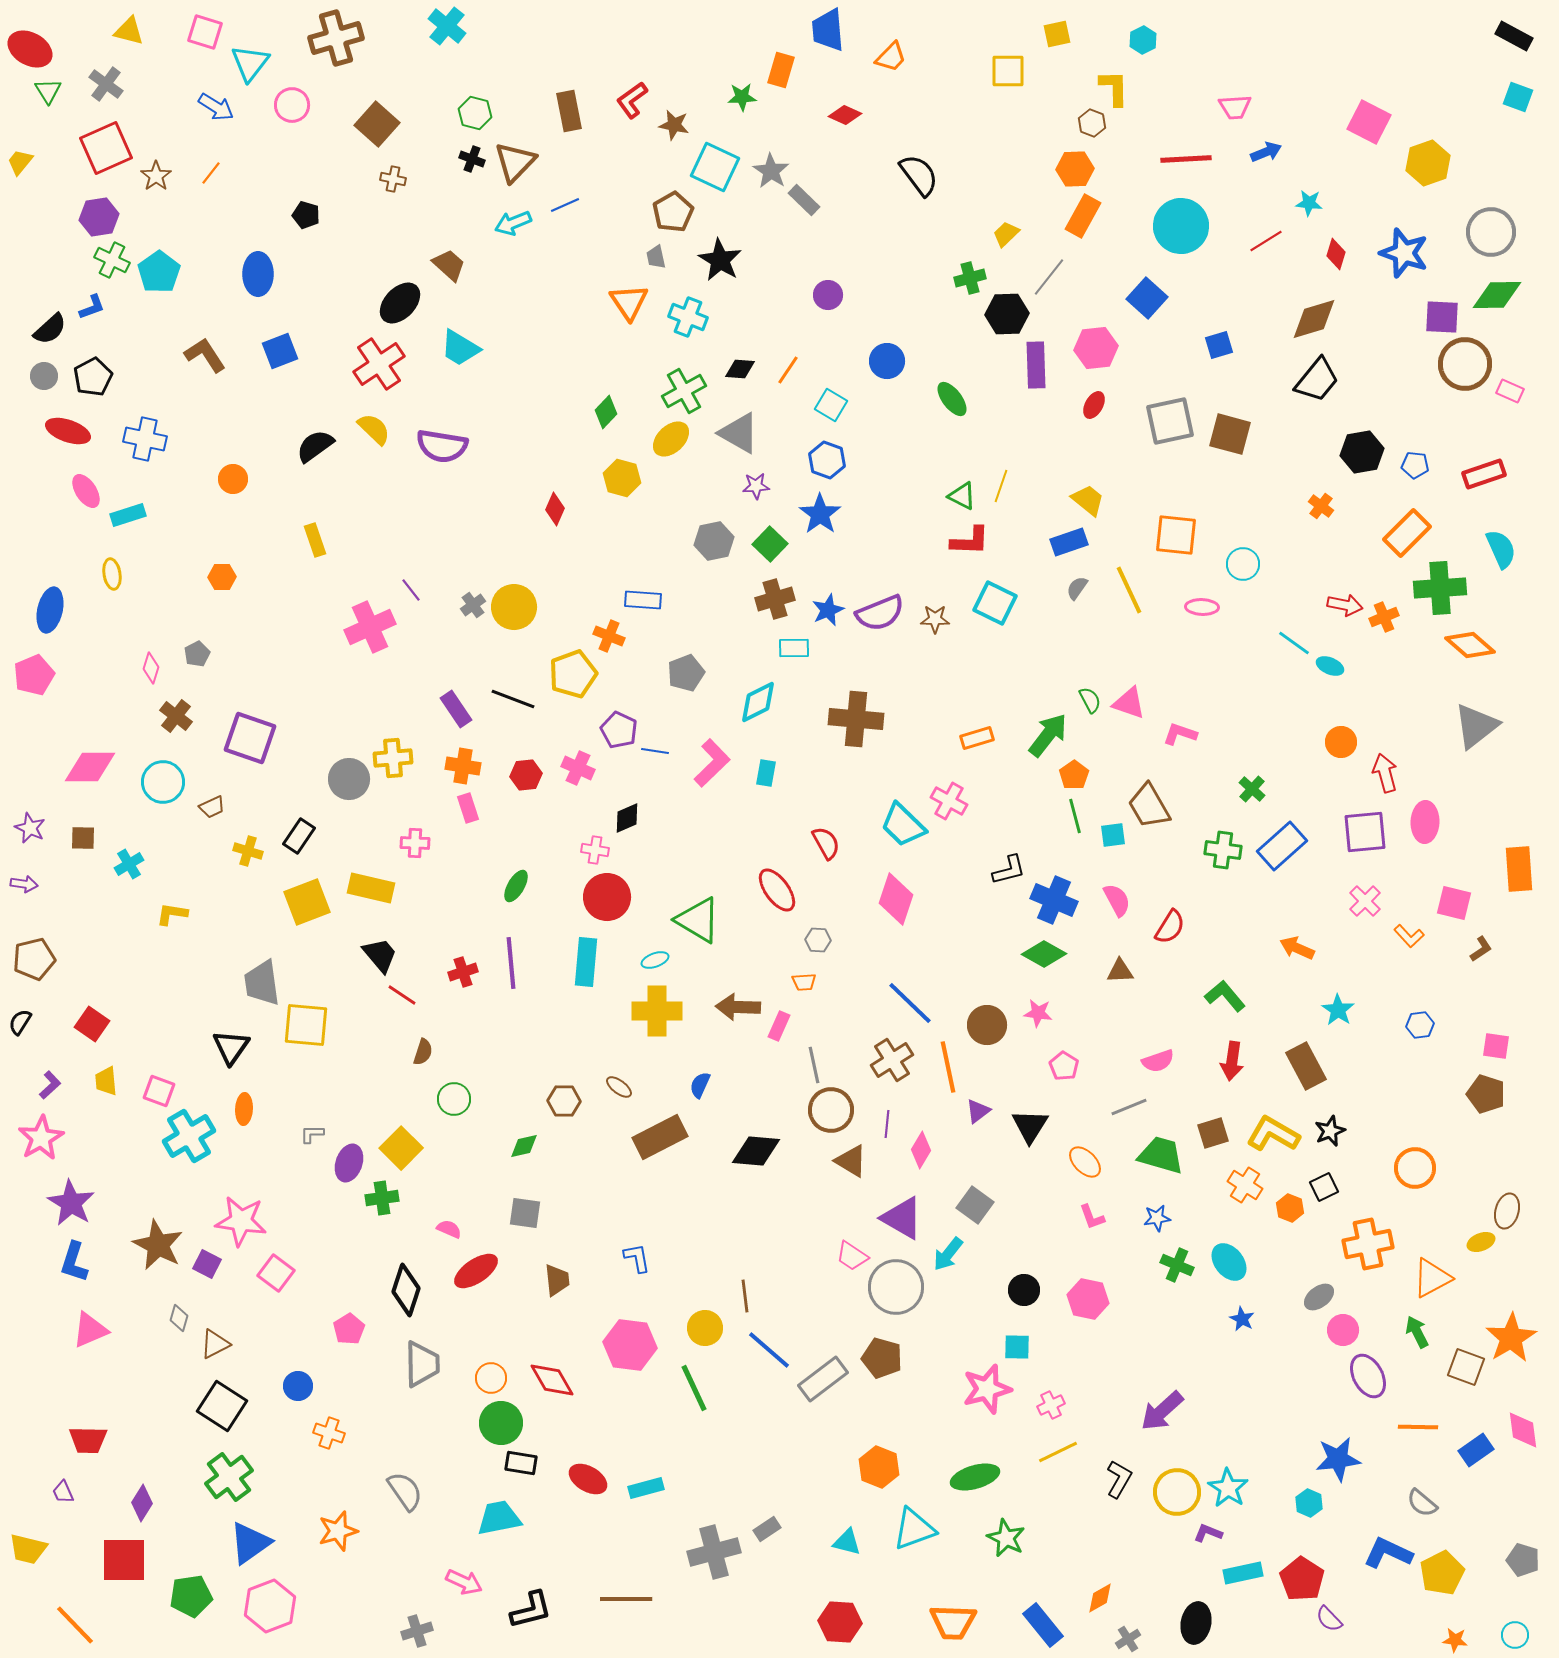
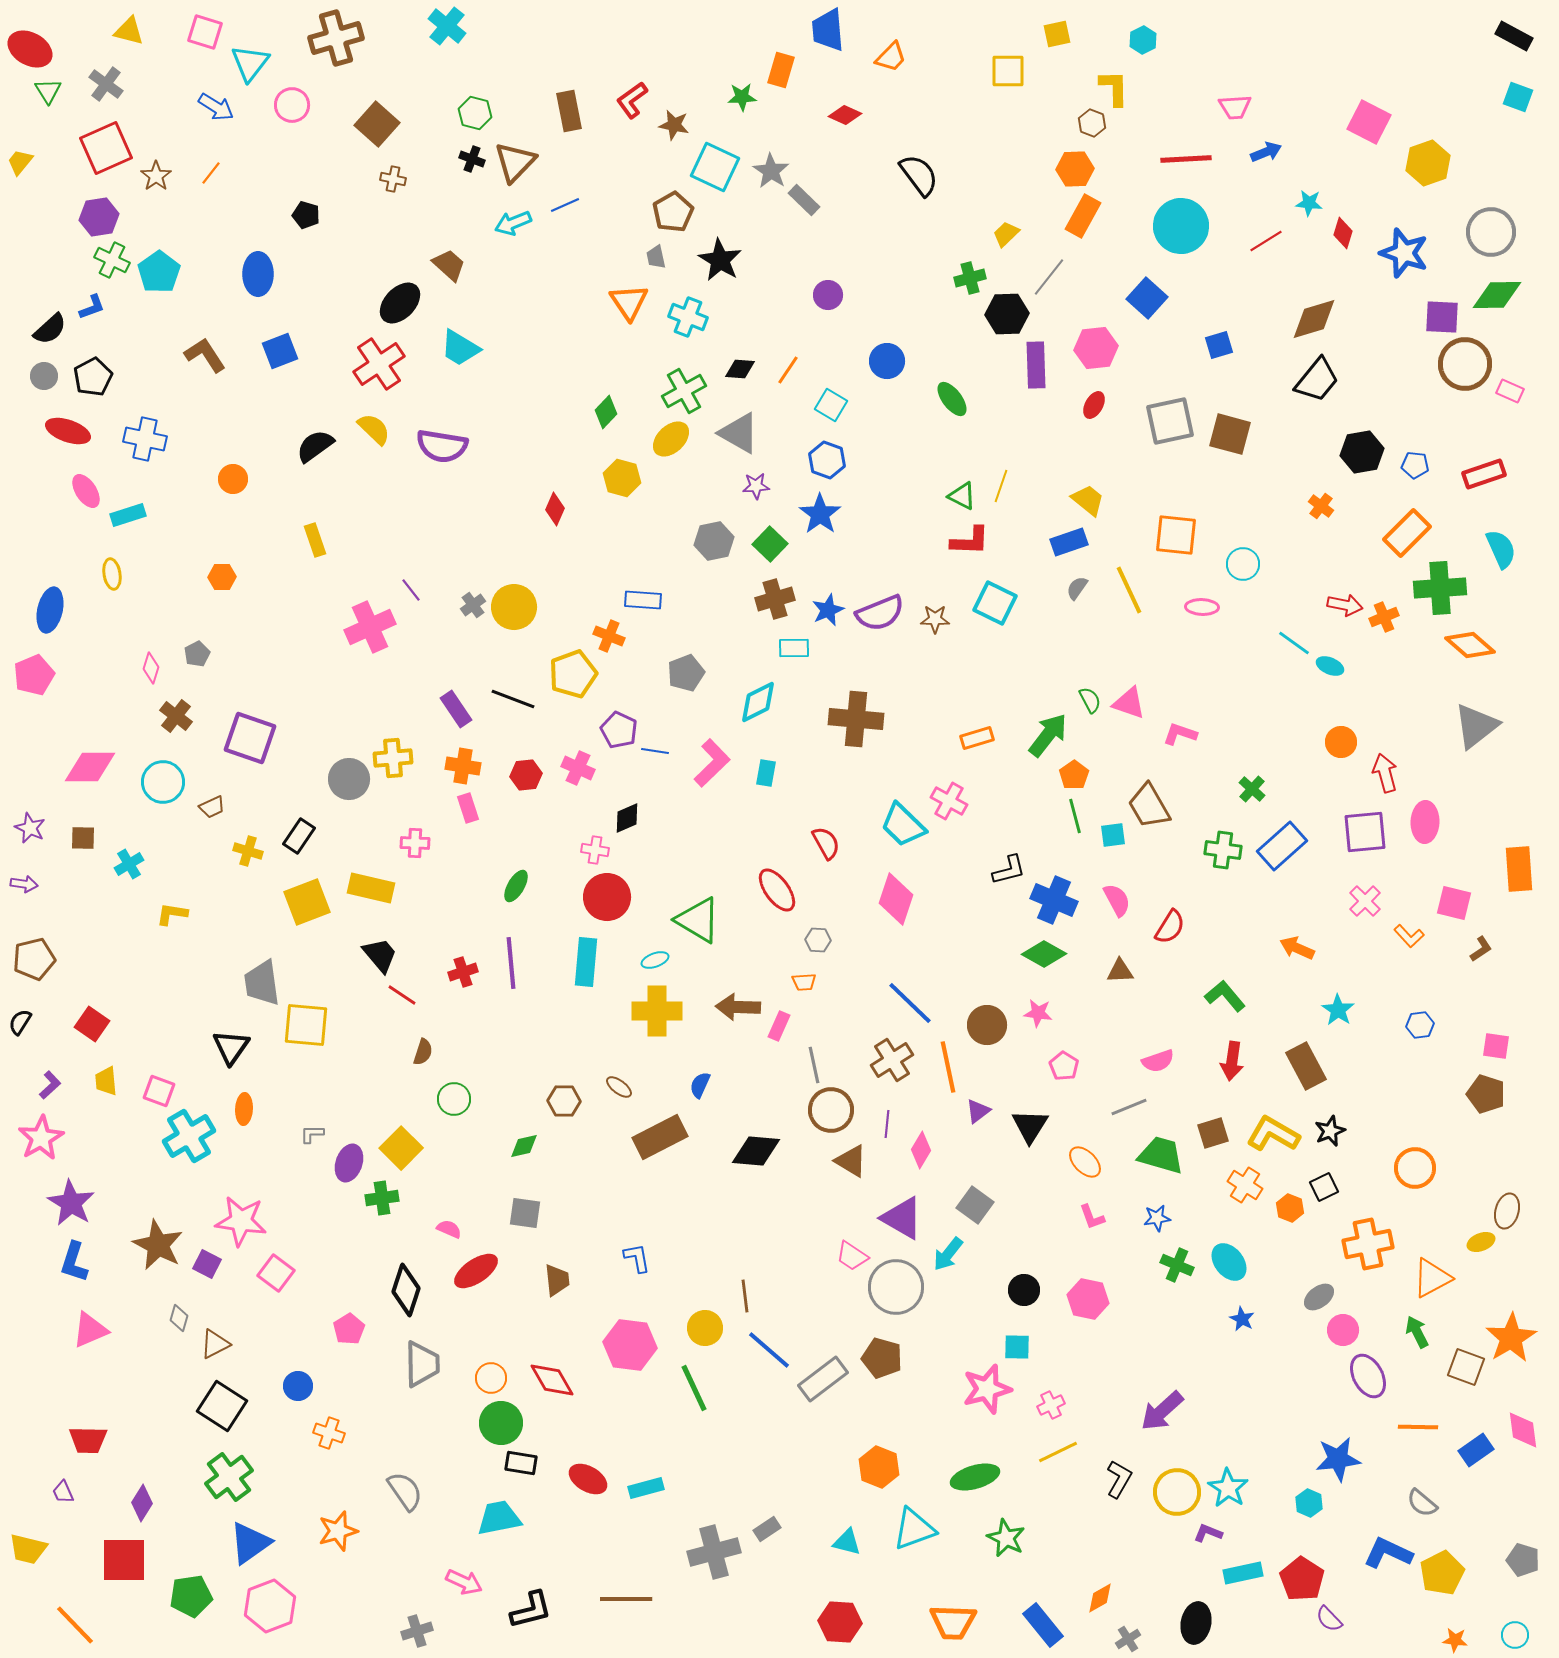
red diamond at (1336, 254): moved 7 px right, 21 px up
